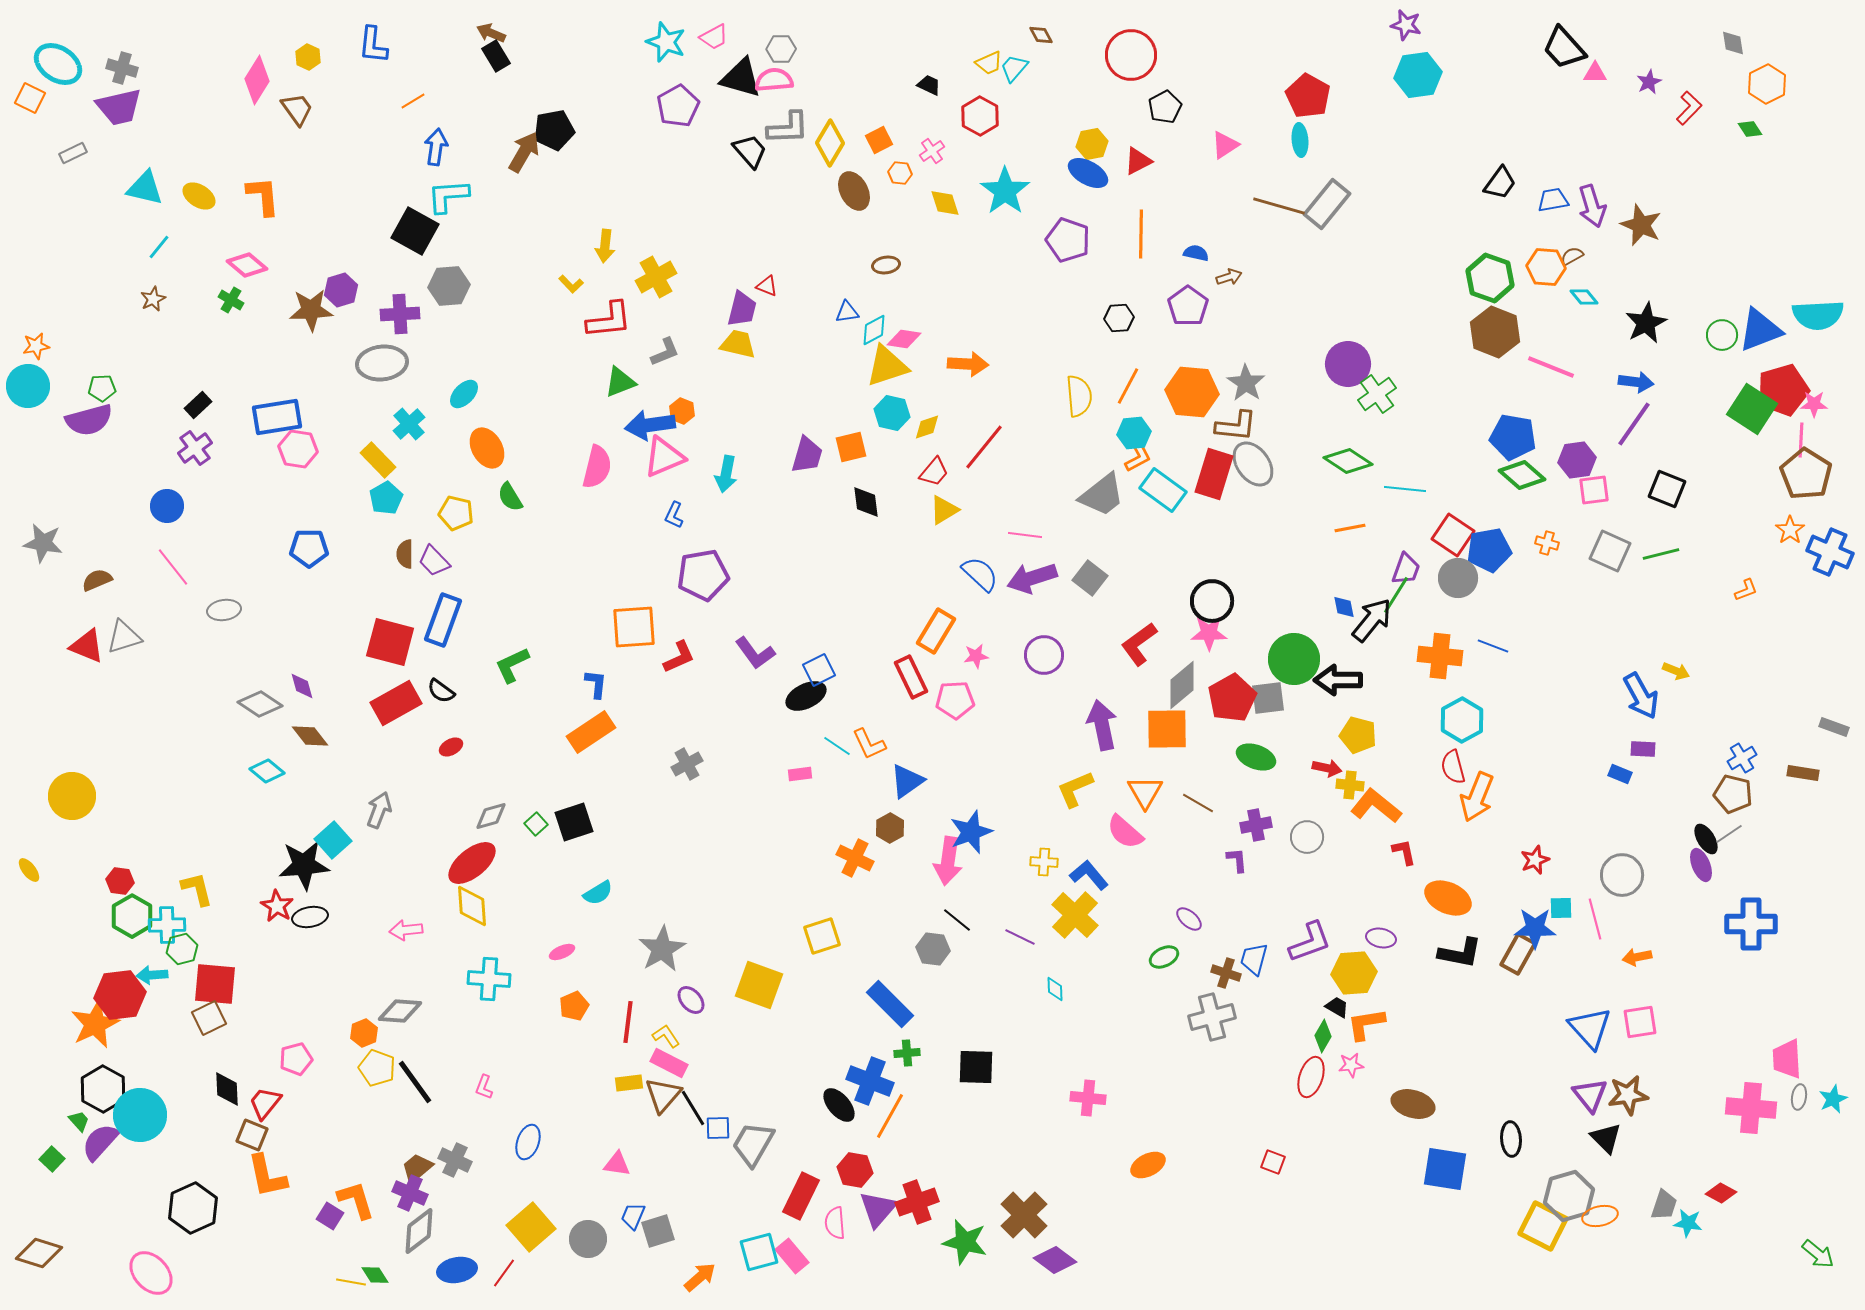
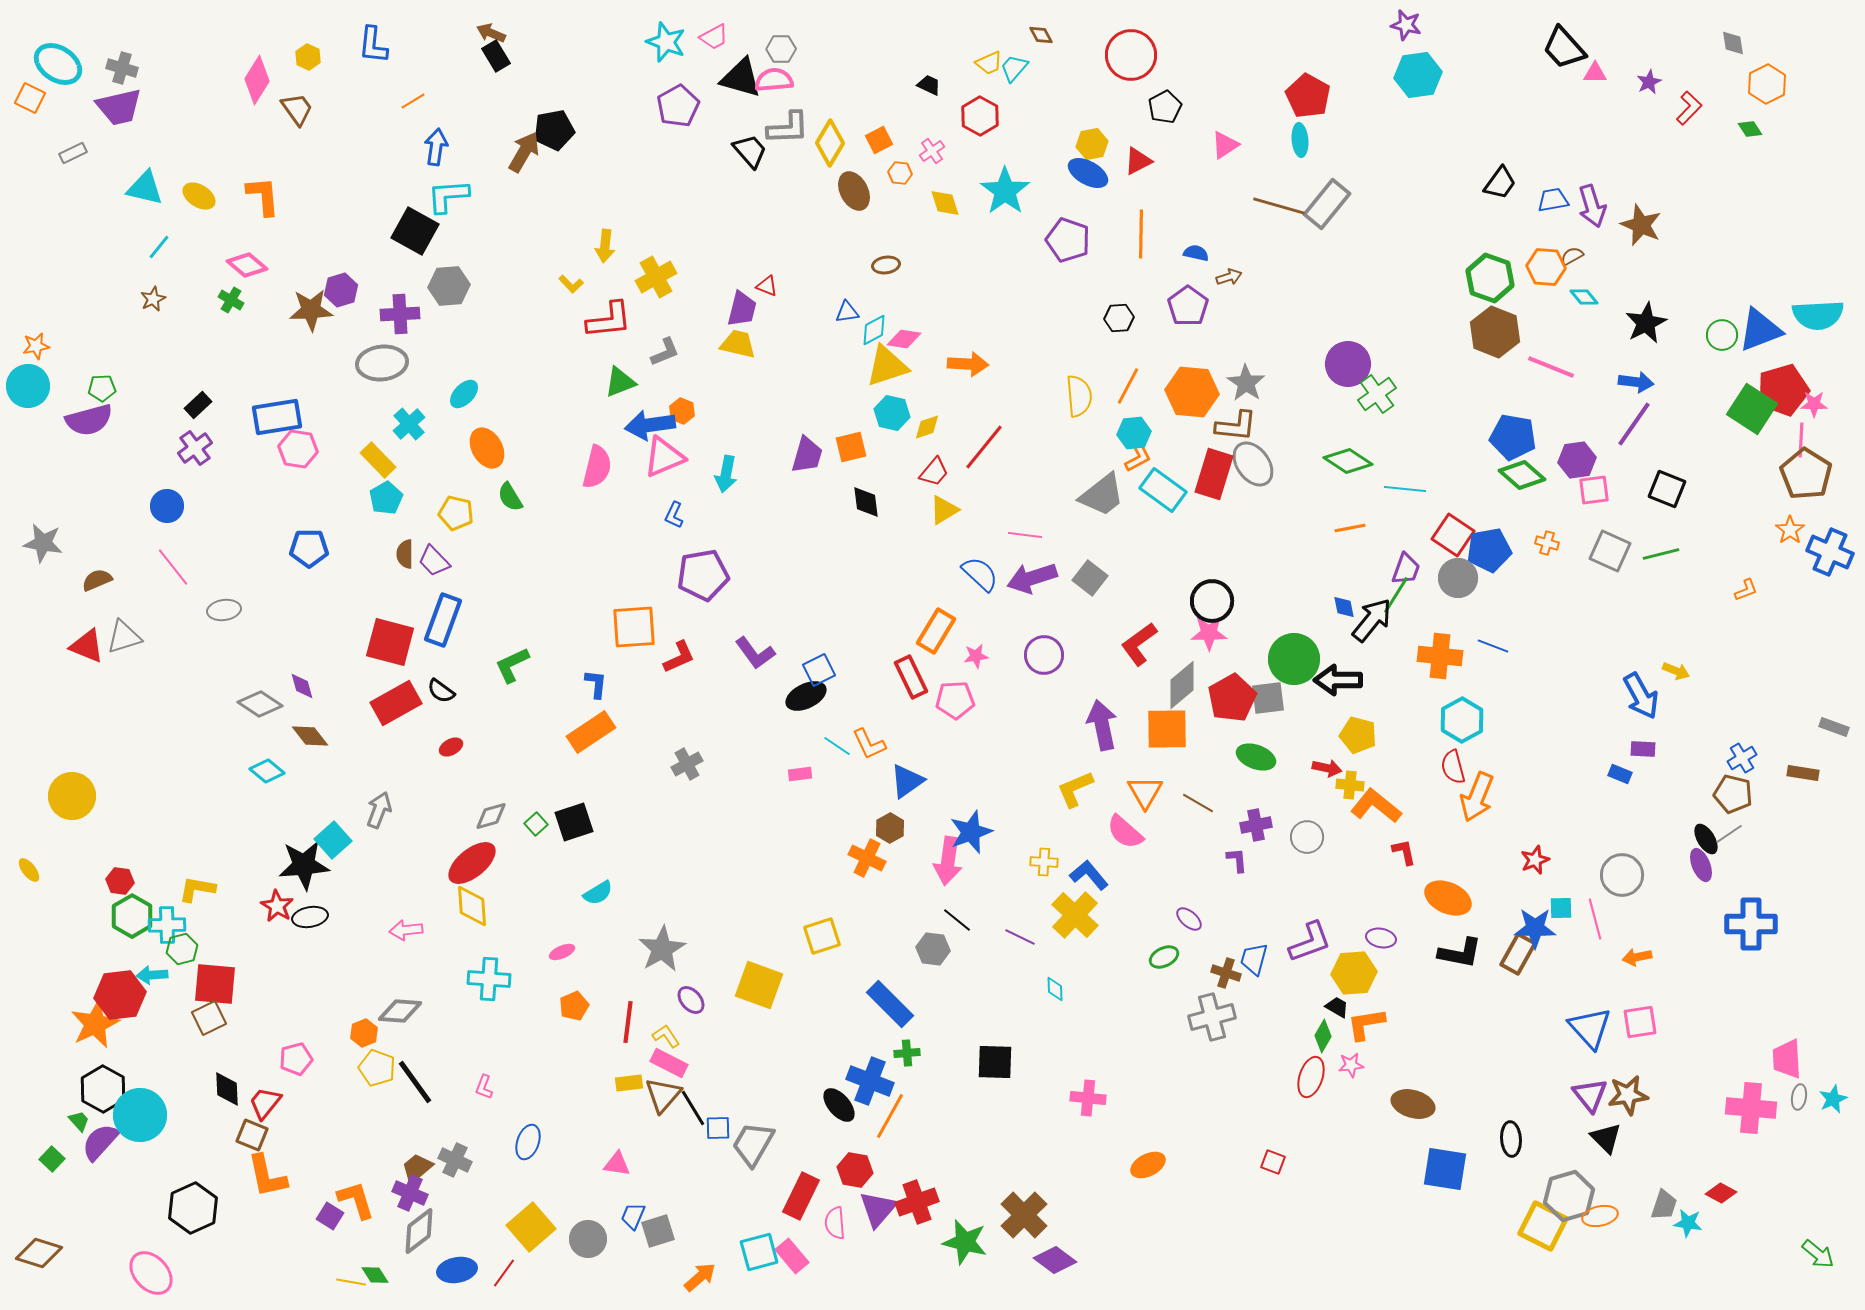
orange cross at (855, 858): moved 12 px right
yellow L-shape at (197, 889): rotated 66 degrees counterclockwise
black square at (976, 1067): moved 19 px right, 5 px up
